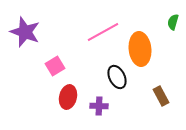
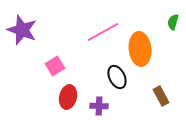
purple star: moved 3 px left, 2 px up
